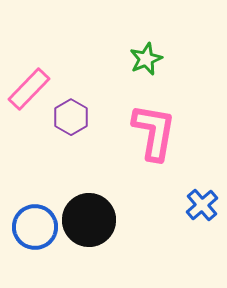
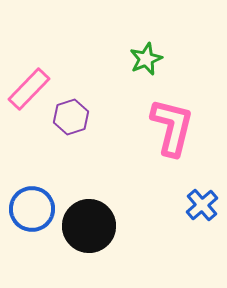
purple hexagon: rotated 12 degrees clockwise
pink L-shape: moved 18 px right, 5 px up; rotated 4 degrees clockwise
black circle: moved 6 px down
blue circle: moved 3 px left, 18 px up
